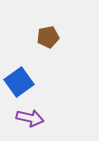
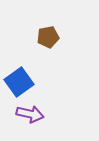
purple arrow: moved 4 px up
